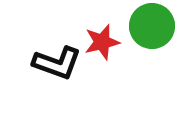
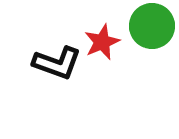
red star: rotated 9 degrees counterclockwise
